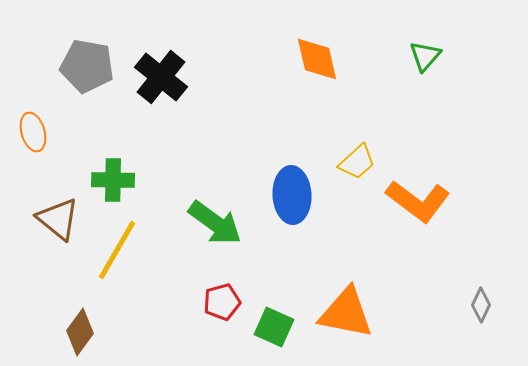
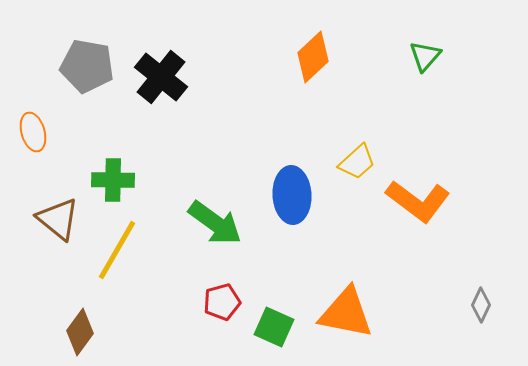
orange diamond: moved 4 px left, 2 px up; rotated 60 degrees clockwise
